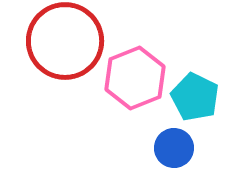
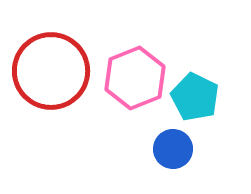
red circle: moved 14 px left, 30 px down
blue circle: moved 1 px left, 1 px down
